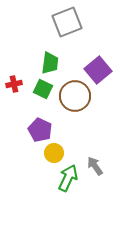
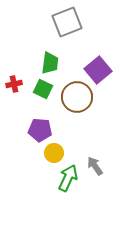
brown circle: moved 2 px right, 1 px down
purple pentagon: rotated 20 degrees counterclockwise
